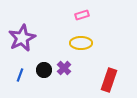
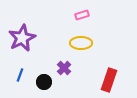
black circle: moved 12 px down
